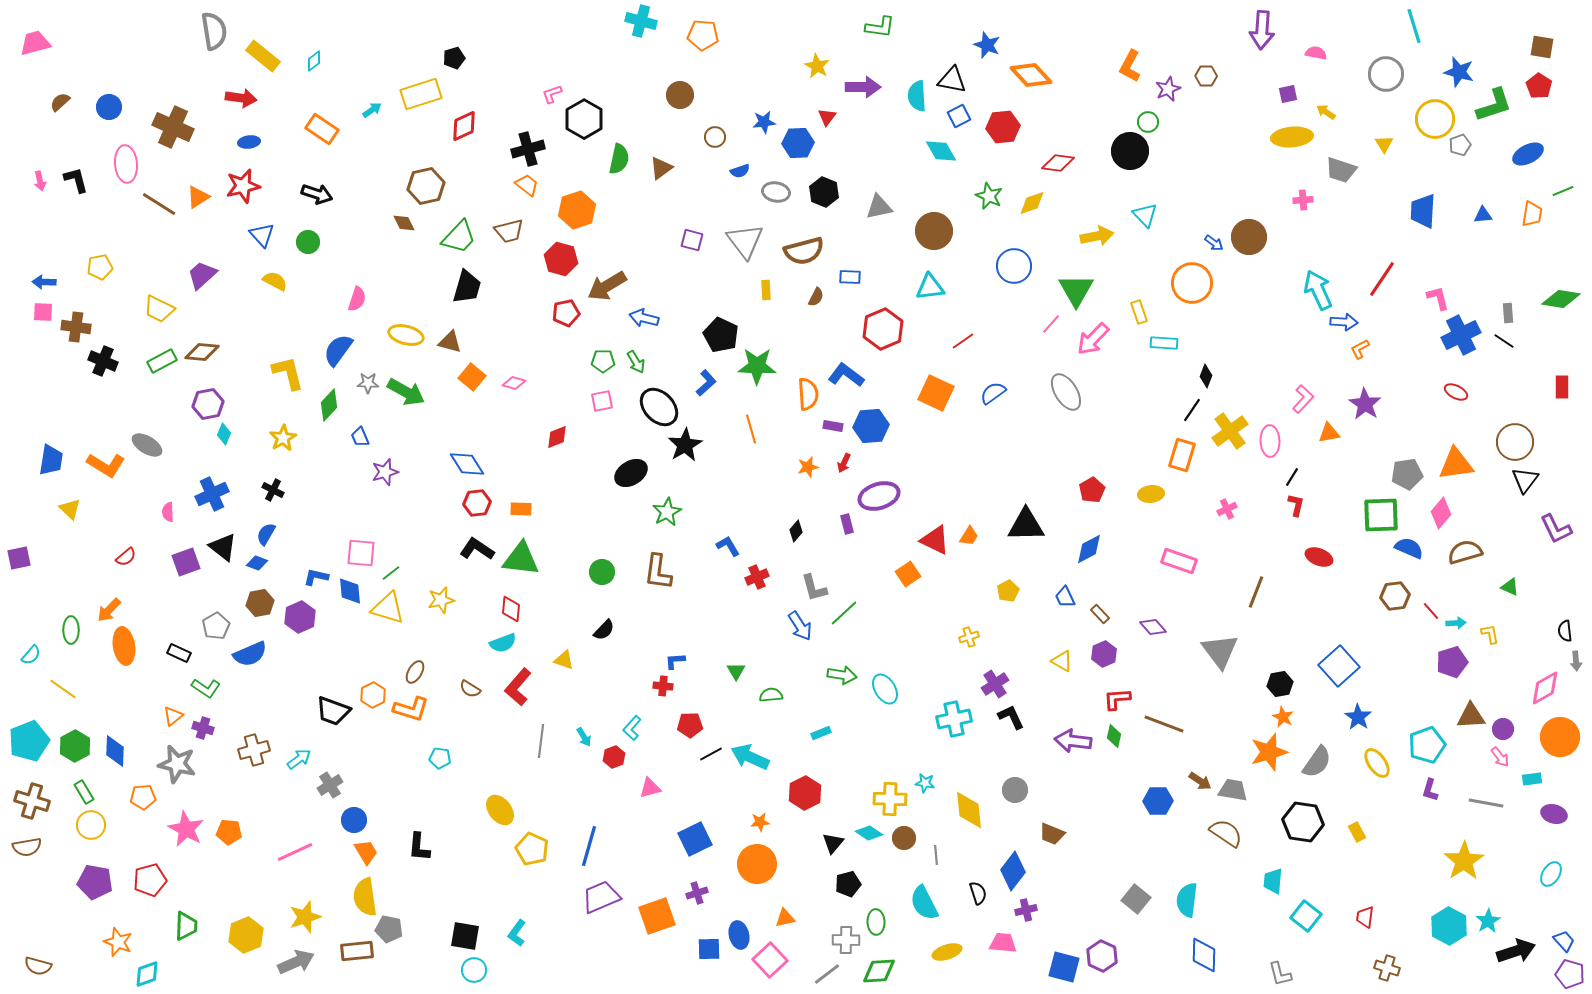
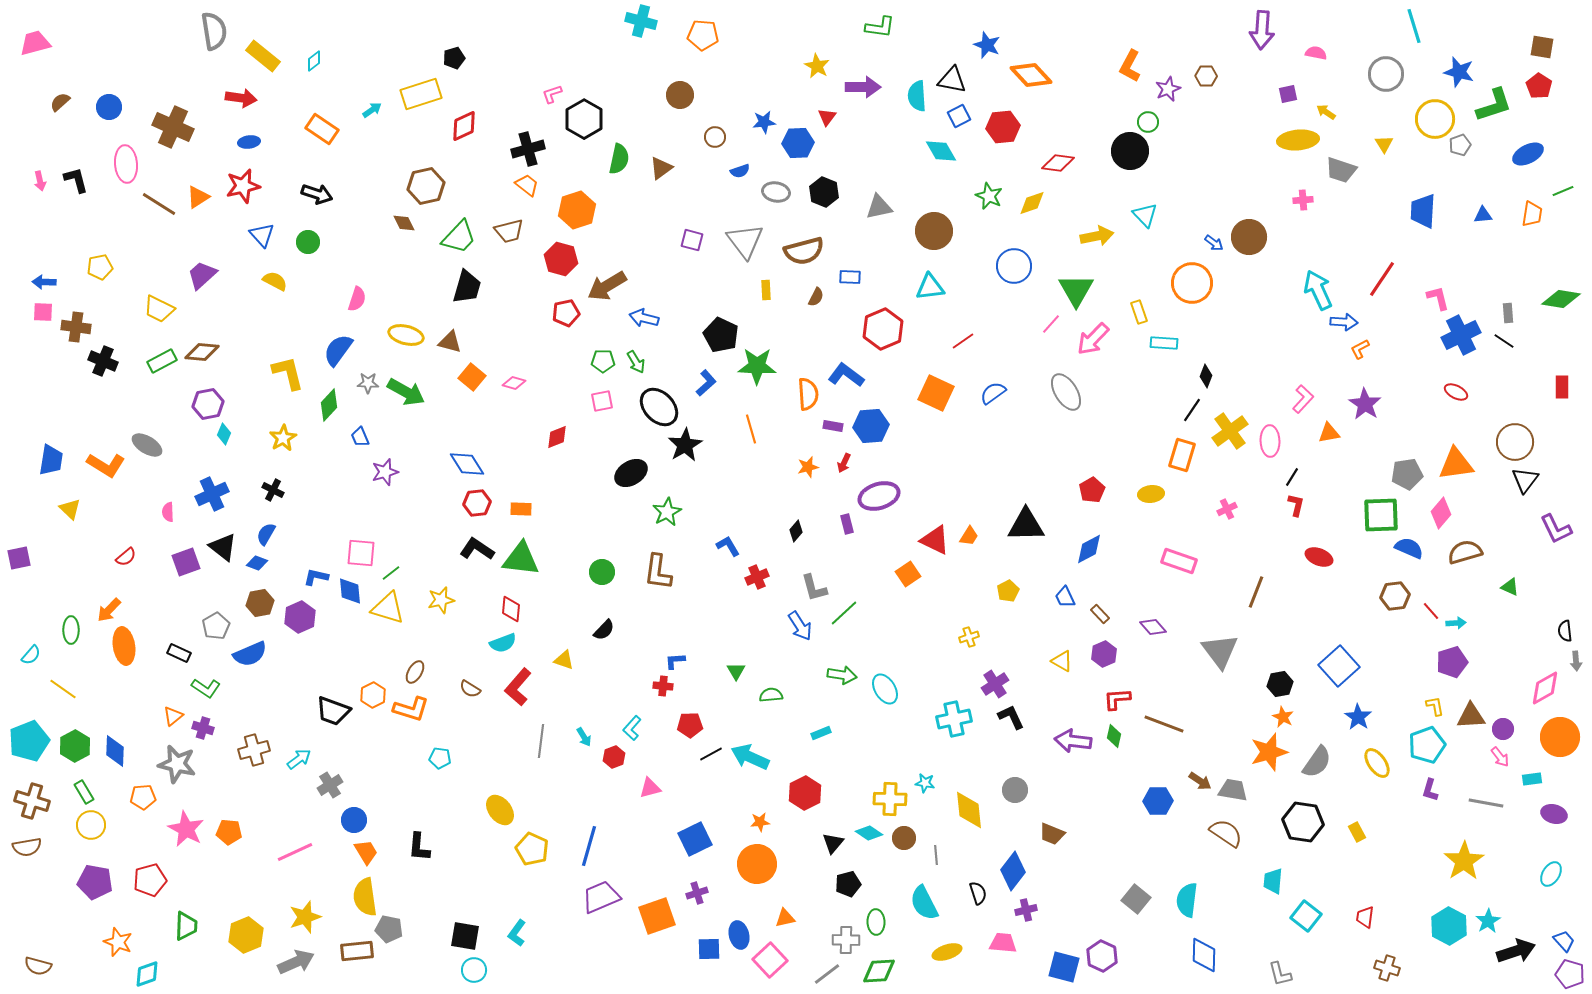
yellow ellipse at (1292, 137): moved 6 px right, 3 px down
yellow L-shape at (1490, 634): moved 55 px left, 72 px down
